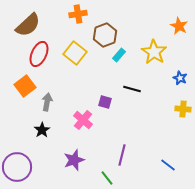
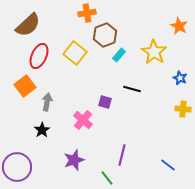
orange cross: moved 9 px right, 1 px up
red ellipse: moved 2 px down
